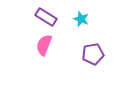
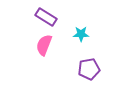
cyan star: moved 15 px down; rotated 21 degrees counterclockwise
purple pentagon: moved 4 px left, 15 px down
